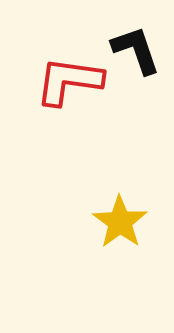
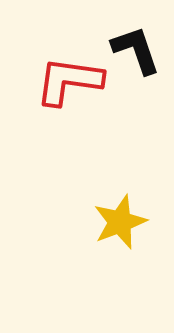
yellow star: rotated 16 degrees clockwise
